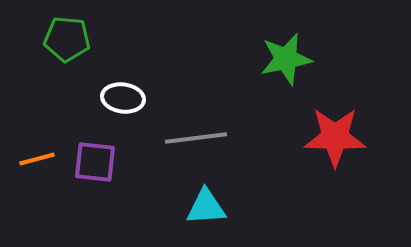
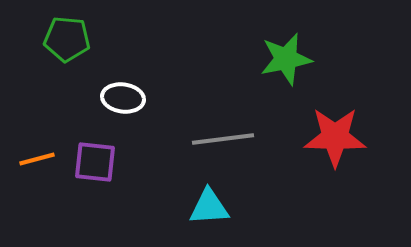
gray line: moved 27 px right, 1 px down
cyan triangle: moved 3 px right
